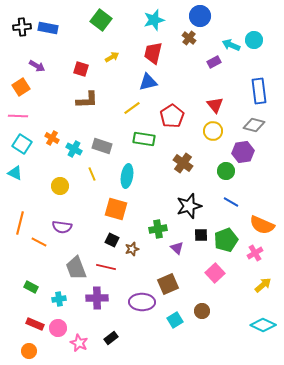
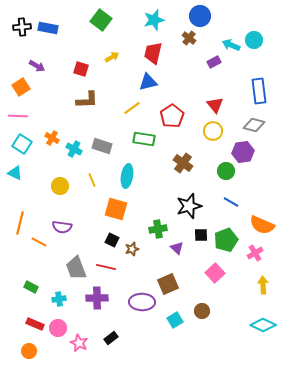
yellow line at (92, 174): moved 6 px down
yellow arrow at (263, 285): rotated 54 degrees counterclockwise
